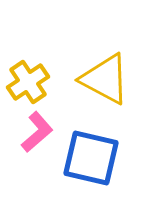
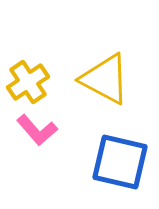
pink L-shape: moved 2 px up; rotated 90 degrees clockwise
blue square: moved 29 px right, 4 px down
